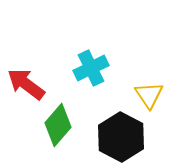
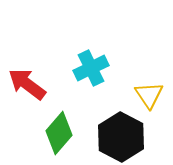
red arrow: moved 1 px right
green diamond: moved 1 px right, 8 px down
